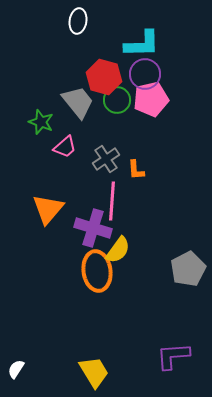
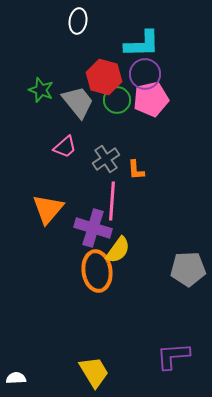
green star: moved 32 px up
gray pentagon: rotated 24 degrees clockwise
white semicircle: moved 9 px down; rotated 54 degrees clockwise
